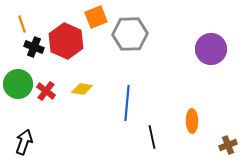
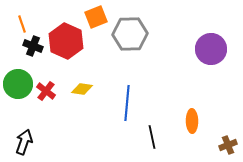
black cross: moved 1 px left, 1 px up
